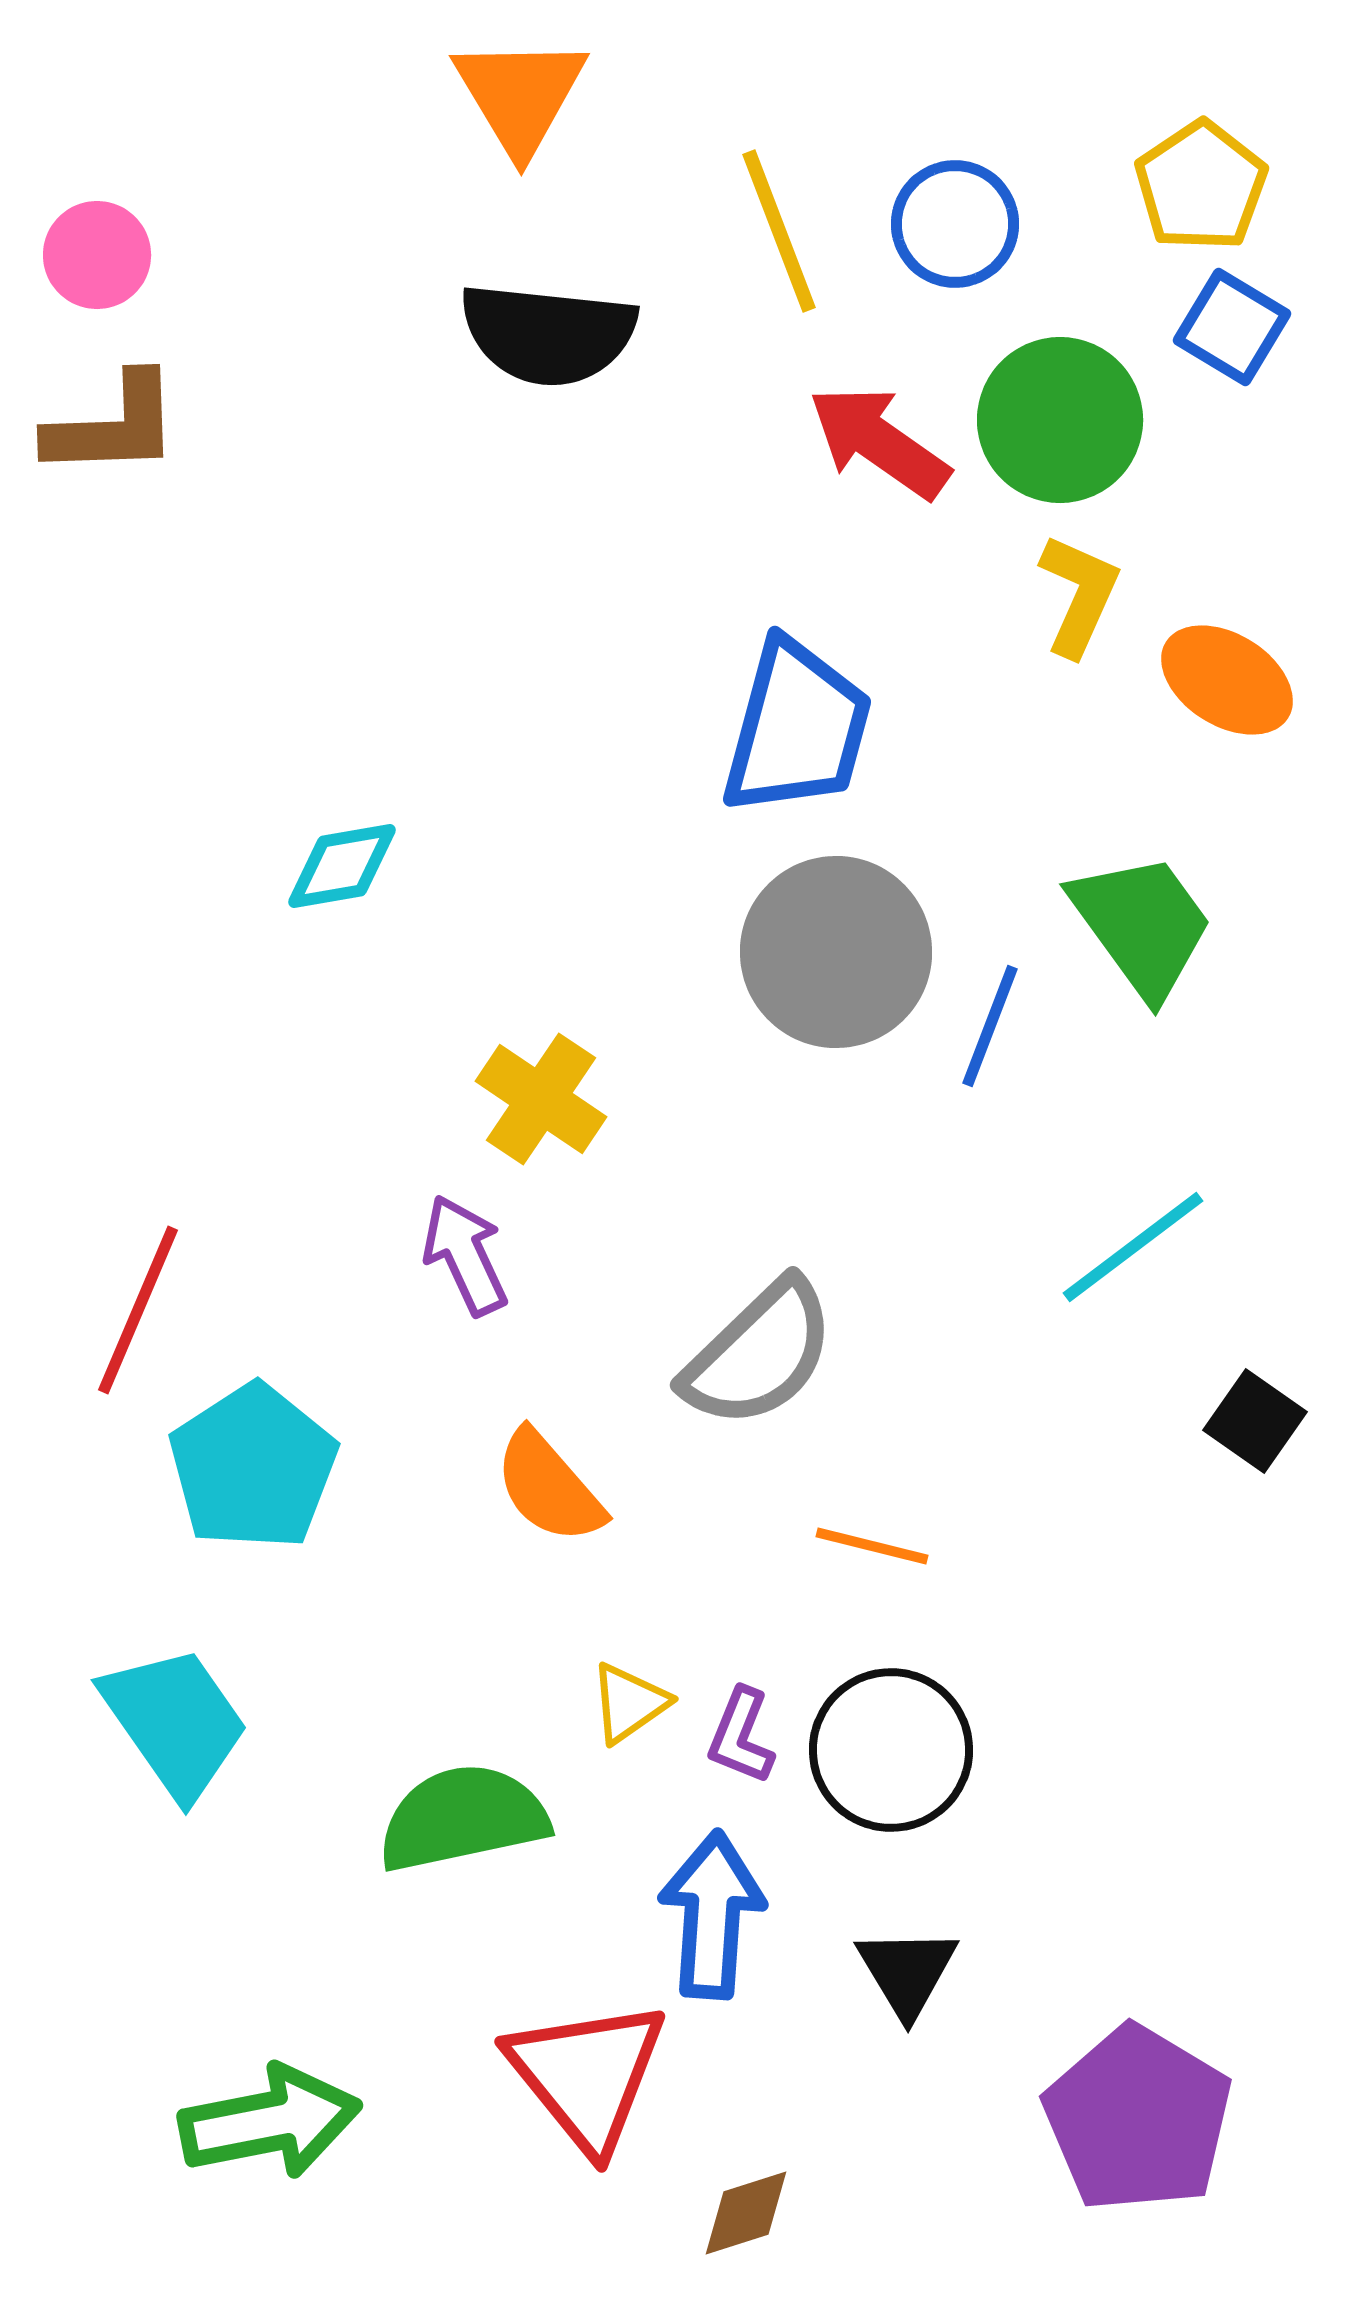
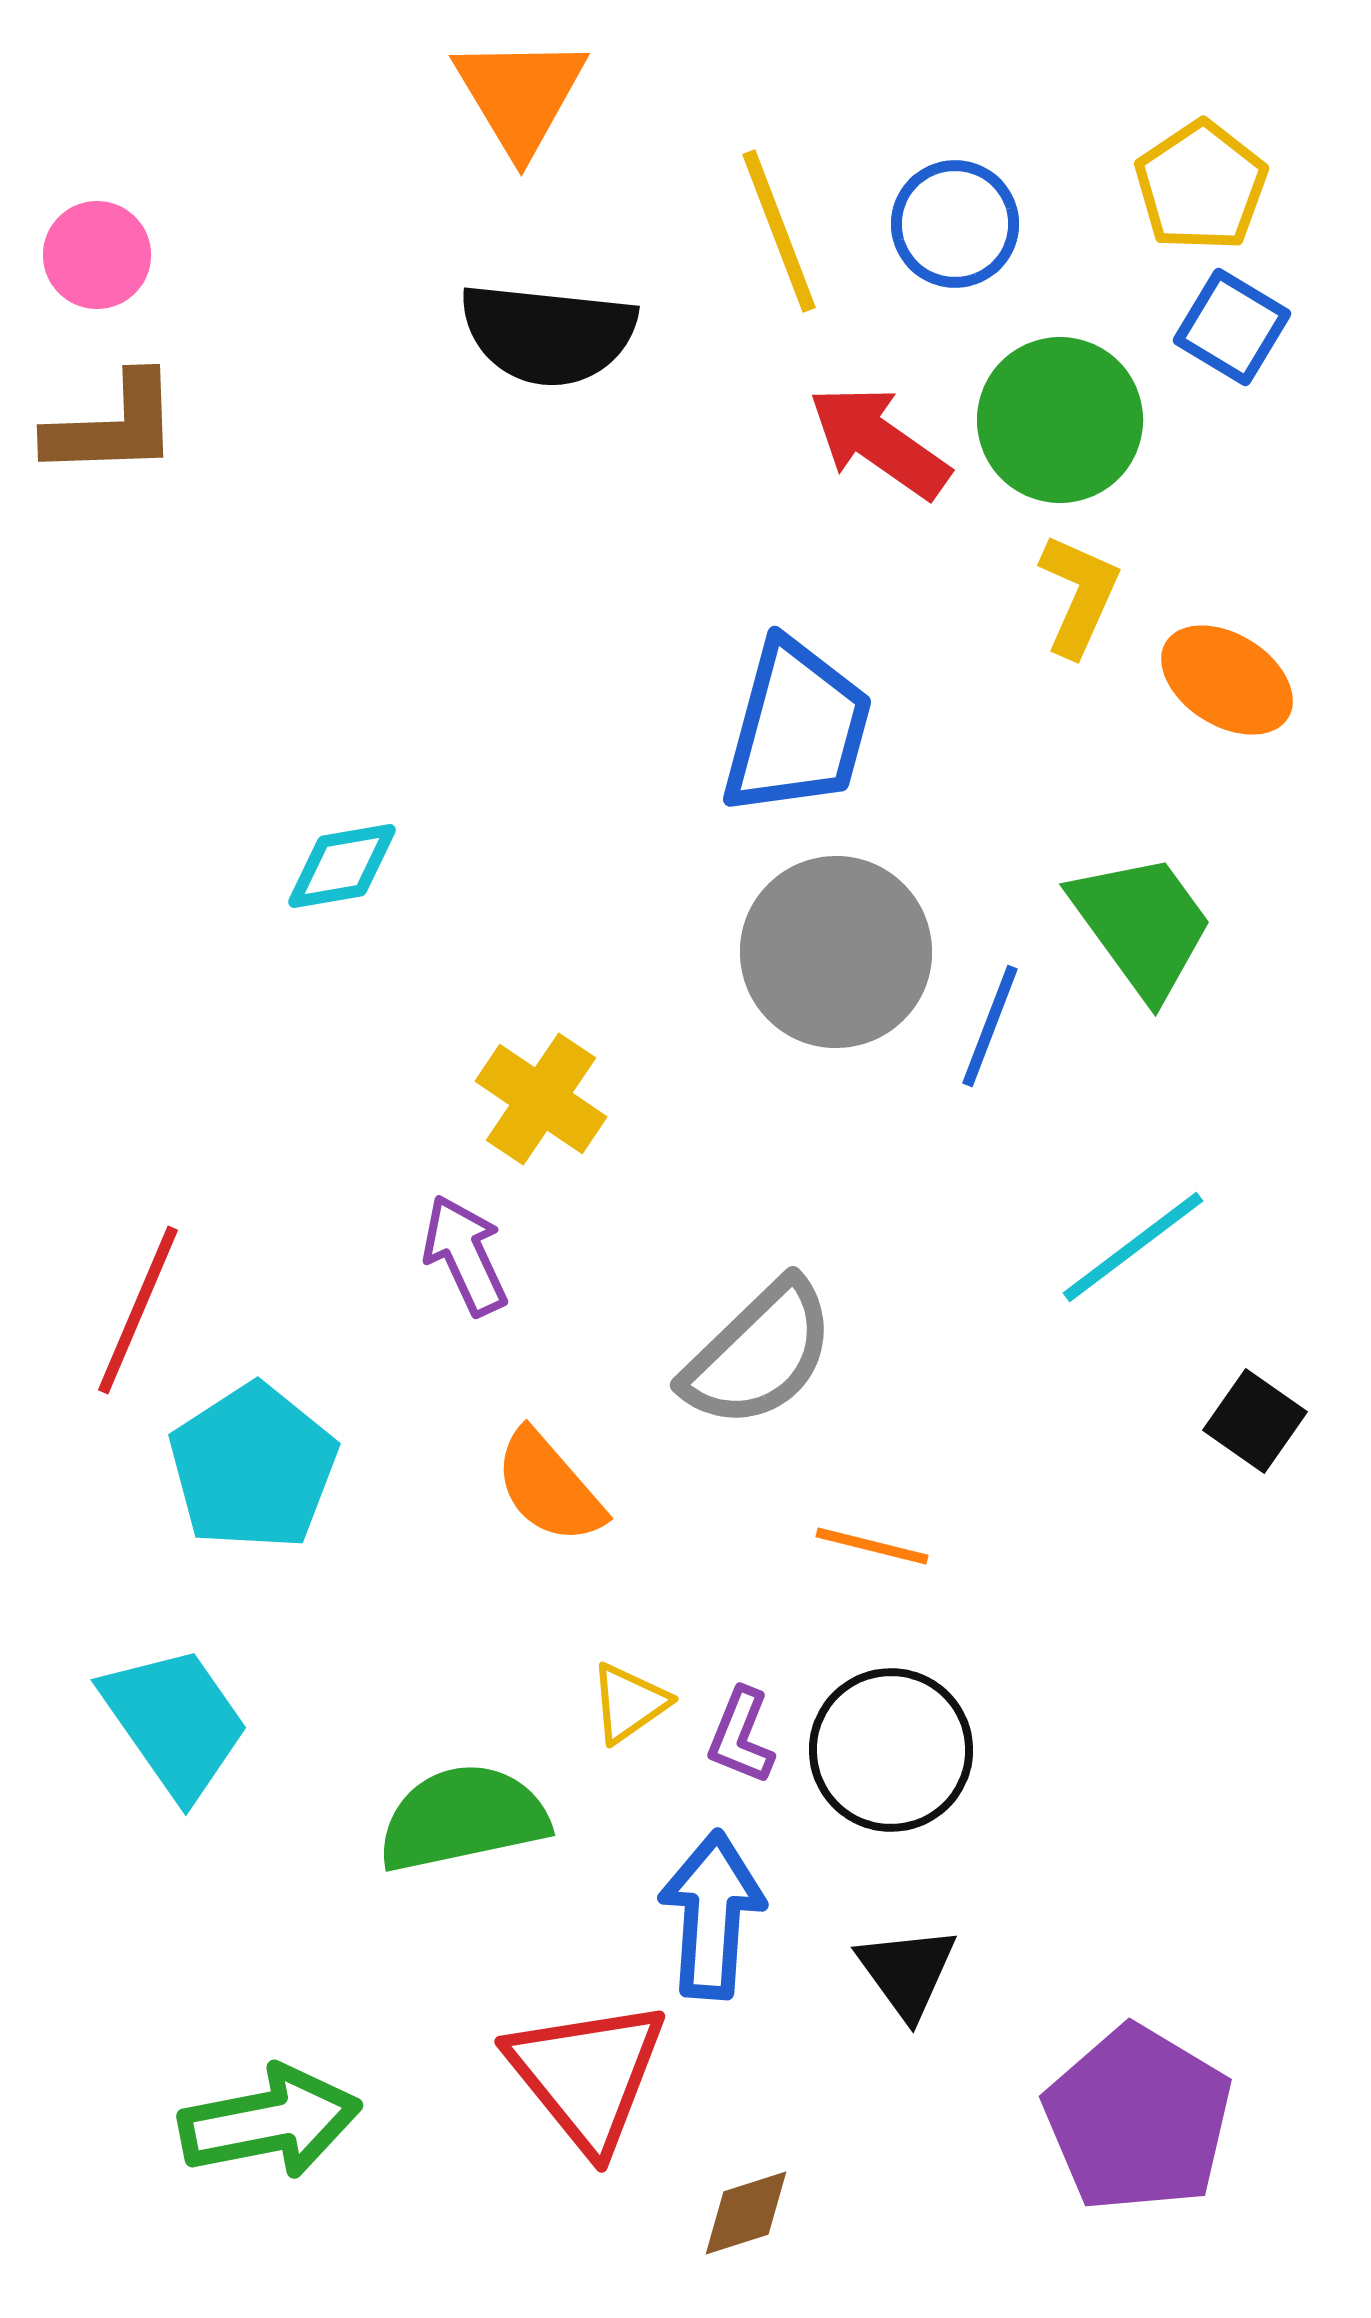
black triangle: rotated 5 degrees counterclockwise
